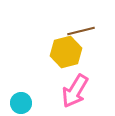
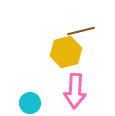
pink arrow: rotated 28 degrees counterclockwise
cyan circle: moved 9 px right
